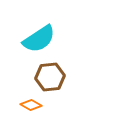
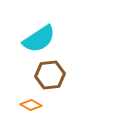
brown hexagon: moved 2 px up
